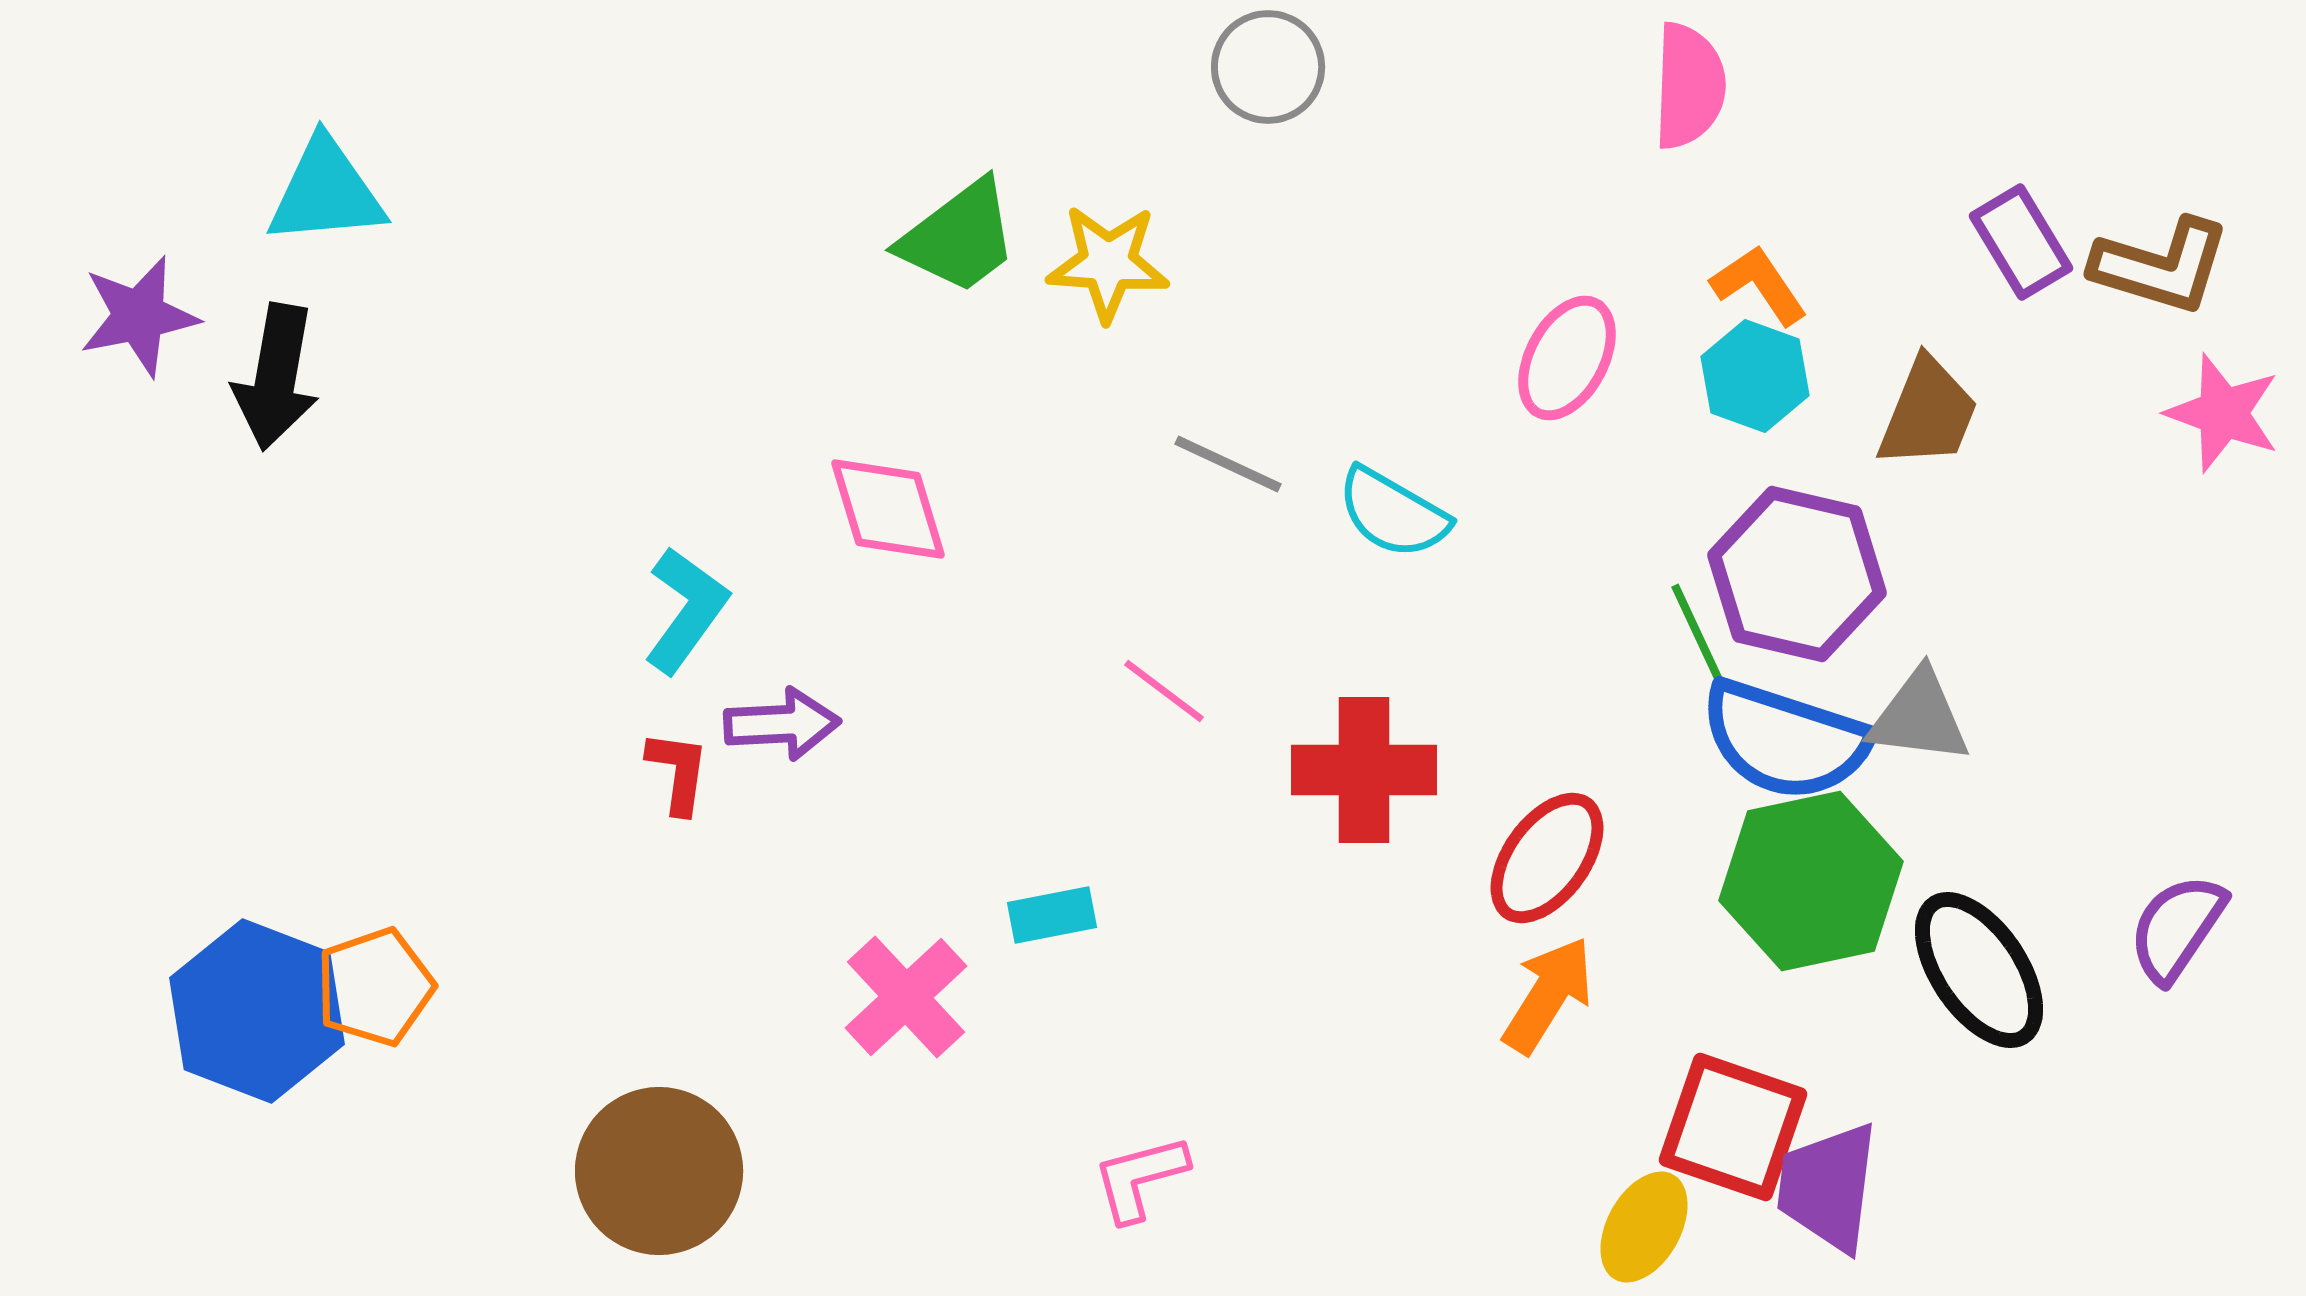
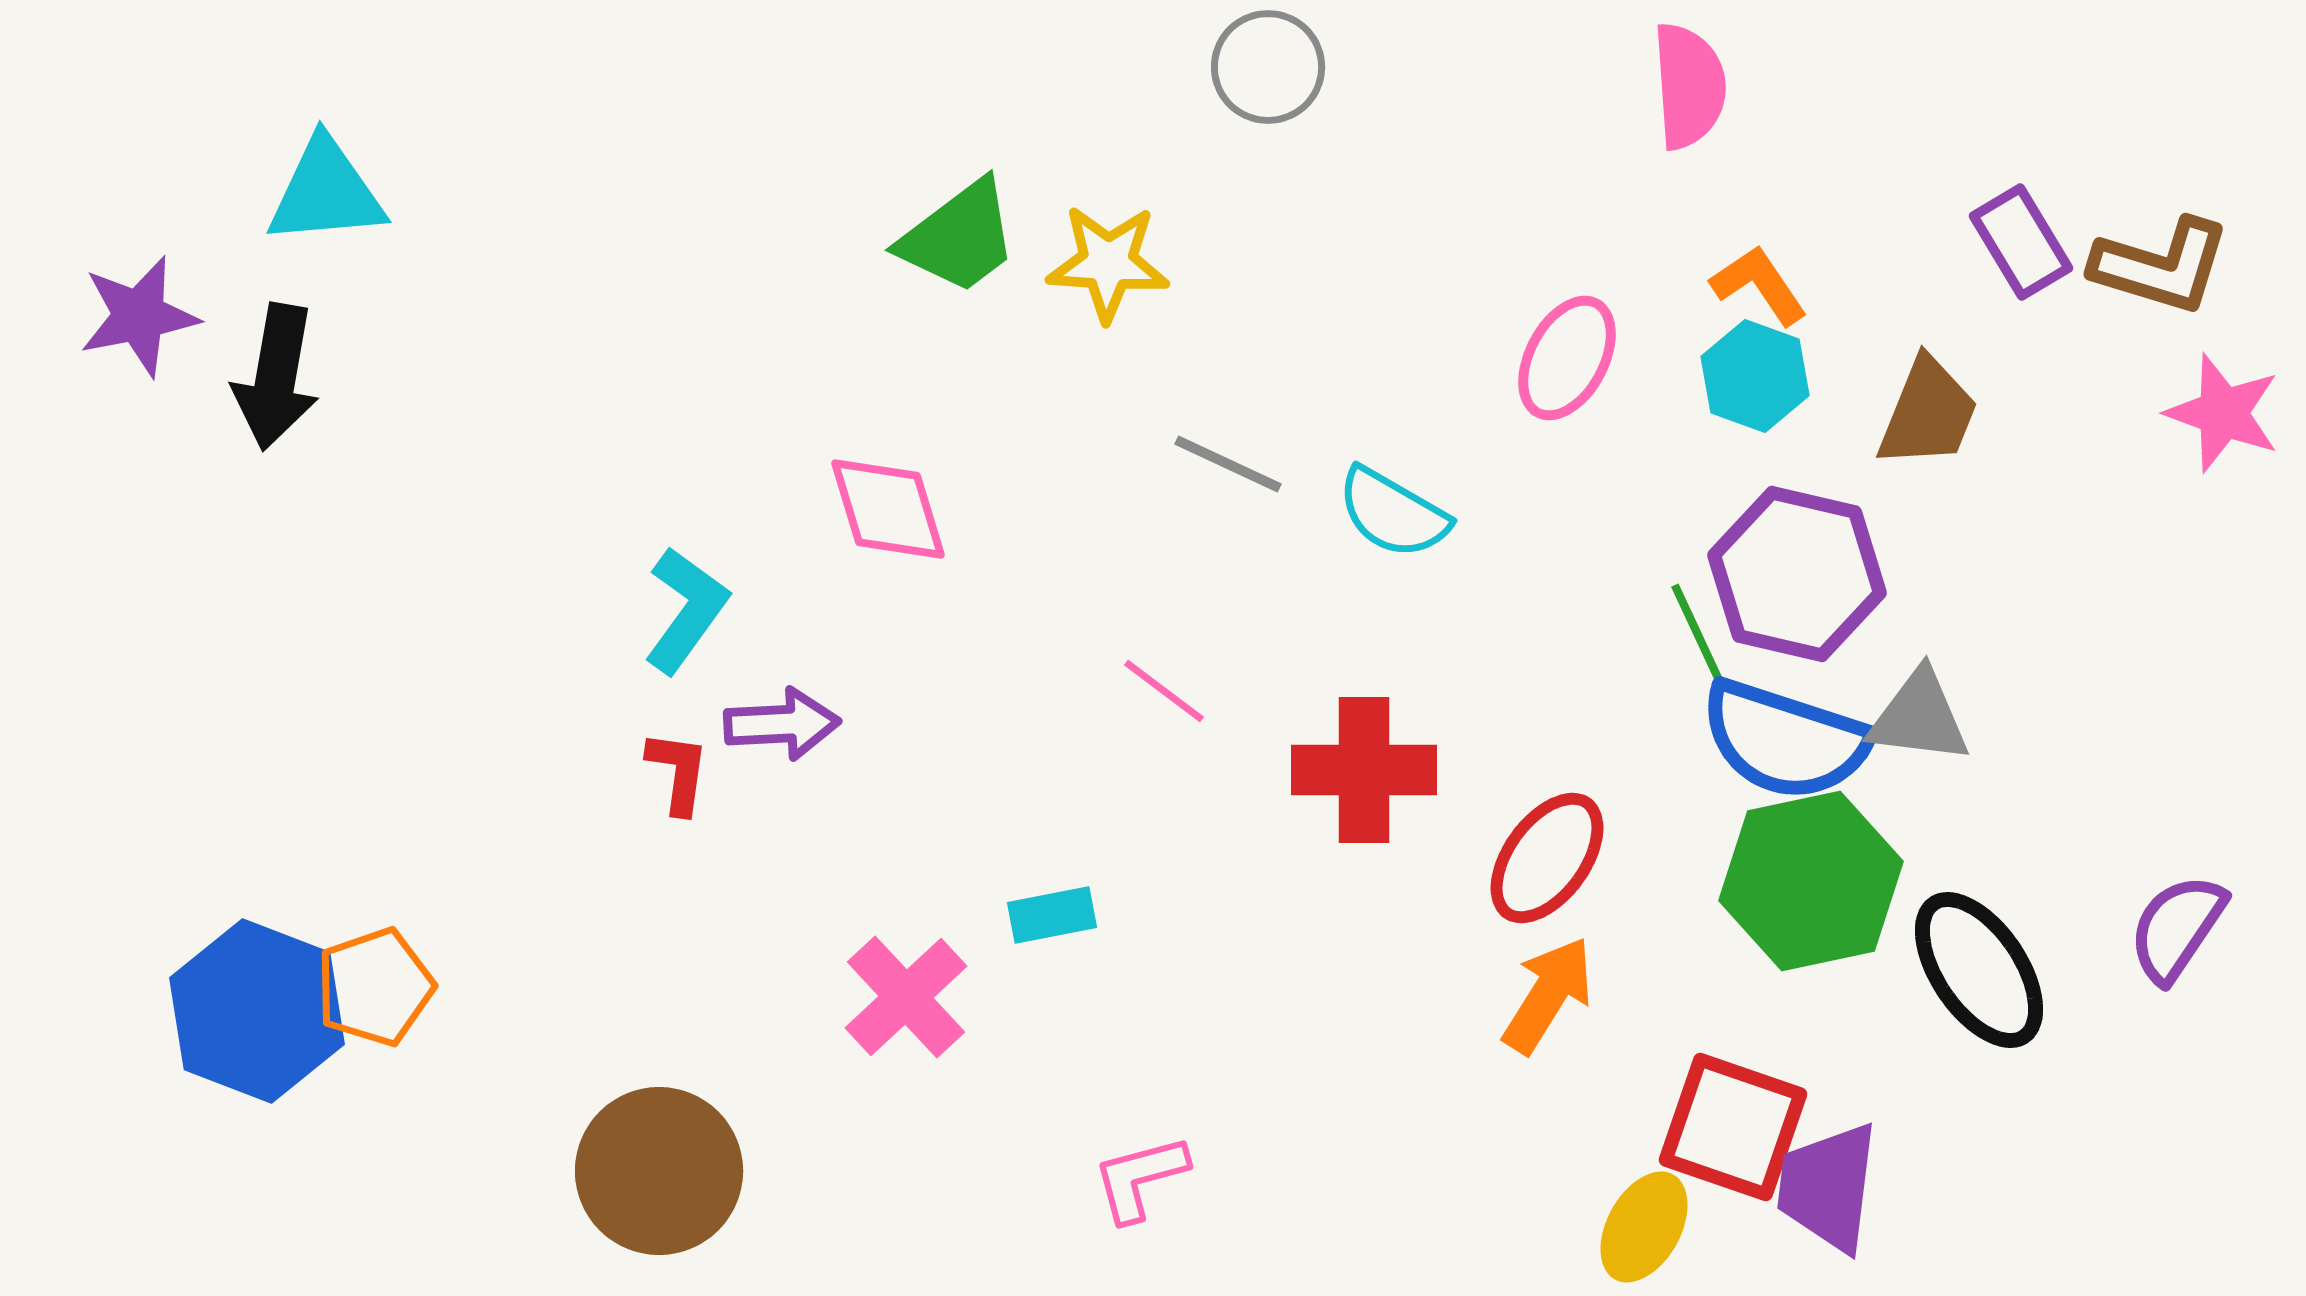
pink semicircle: rotated 6 degrees counterclockwise
